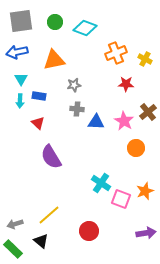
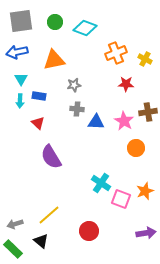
brown cross: rotated 30 degrees clockwise
